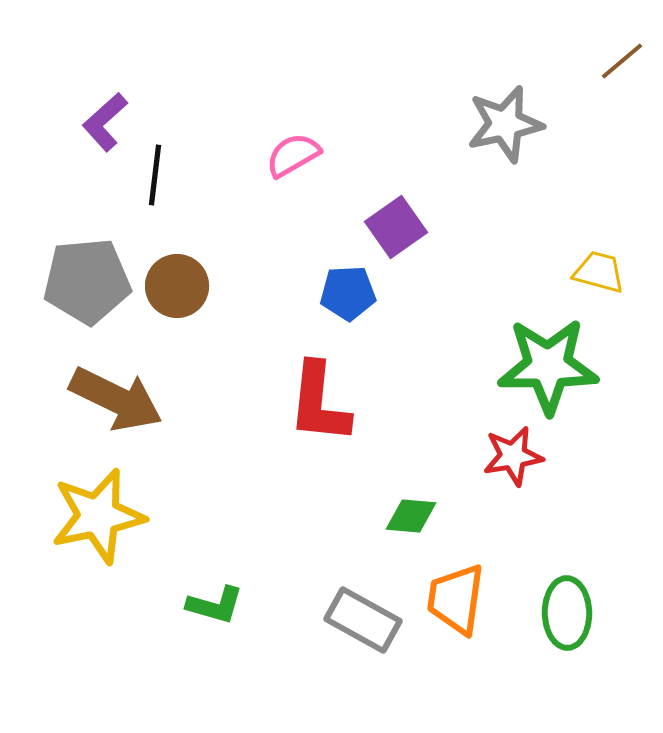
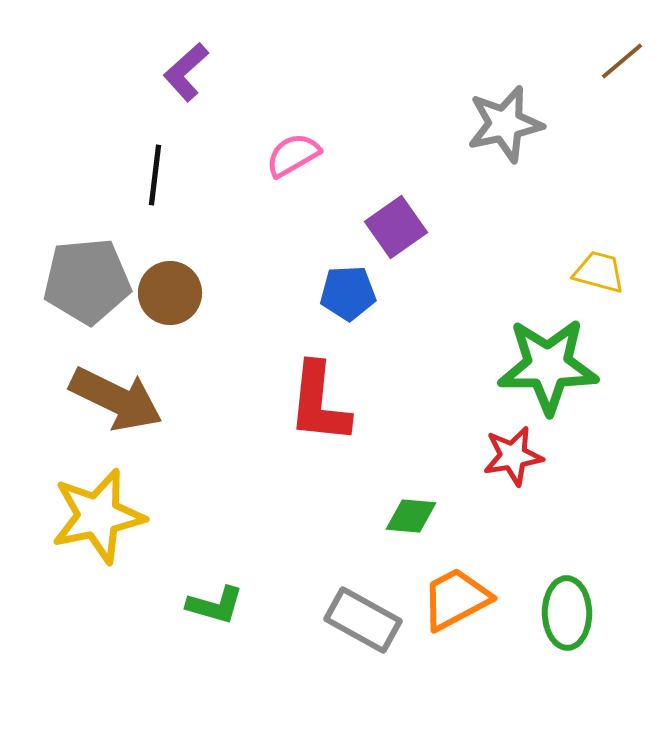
purple L-shape: moved 81 px right, 50 px up
brown circle: moved 7 px left, 7 px down
orange trapezoid: rotated 54 degrees clockwise
